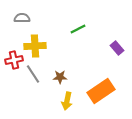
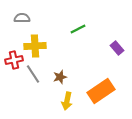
brown star: rotated 16 degrees counterclockwise
